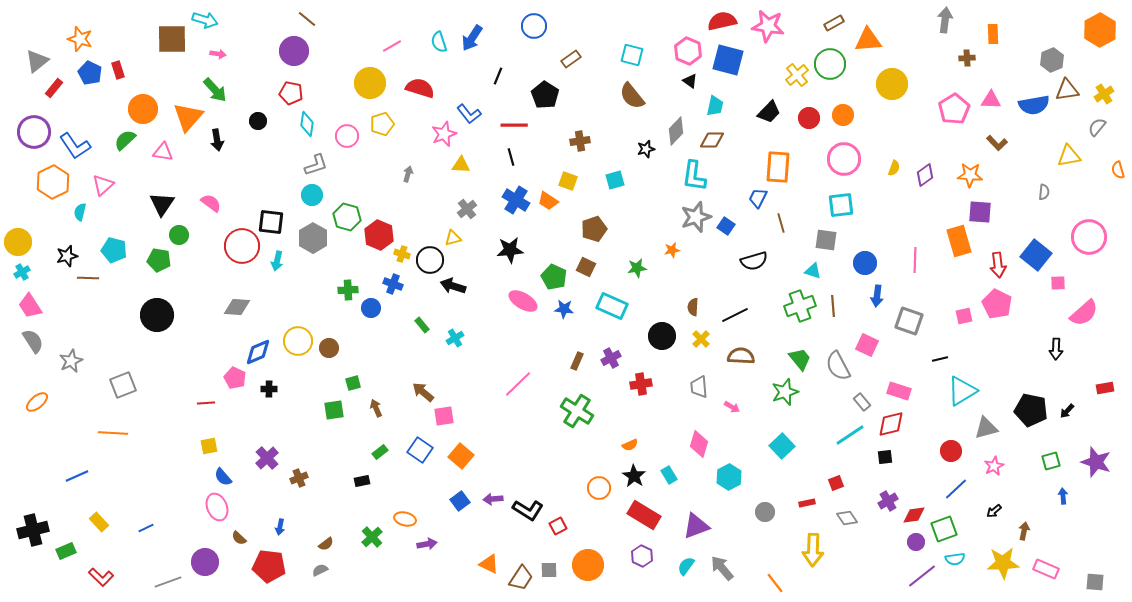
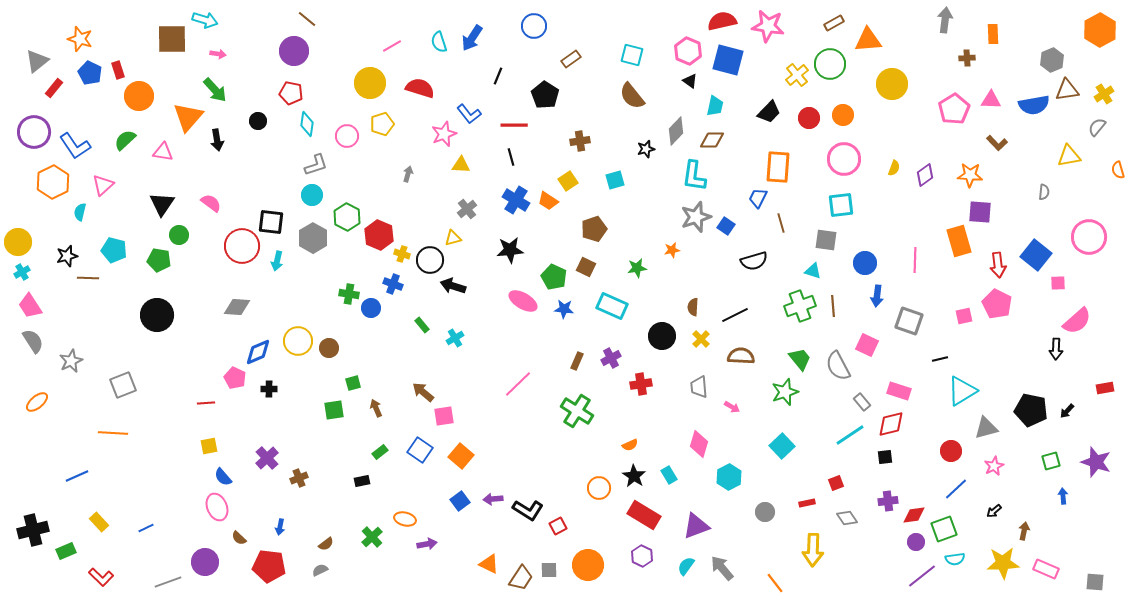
orange circle at (143, 109): moved 4 px left, 13 px up
yellow square at (568, 181): rotated 36 degrees clockwise
green hexagon at (347, 217): rotated 12 degrees clockwise
green cross at (348, 290): moved 1 px right, 4 px down; rotated 12 degrees clockwise
pink semicircle at (1084, 313): moved 7 px left, 8 px down
purple cross at (888, 501): rotated 24 degrees clockwise
